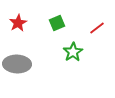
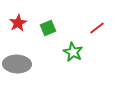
green square: moved 9 px left, 5 px down
green star: rotated 12 degrees counterclockwise
